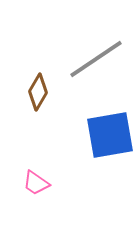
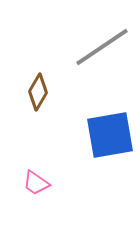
gray line: moved 6 px right, 12 px up
